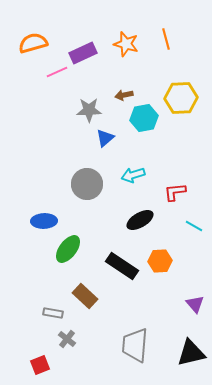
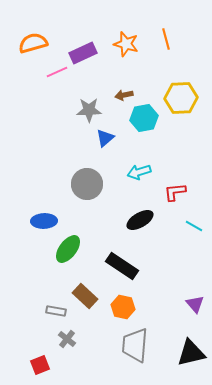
cyan arrow: moved 6 px right, 3 px up
orange hexagon: moved 37 px left, 46 px down; rotated 15 degrees clockwise
gray rectangle: moved 3 px right, 2 px up
